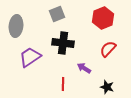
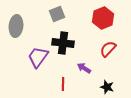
purple trapezoid: moved 8 px right; rotated 20 degrees counterclockwise
